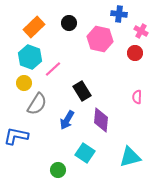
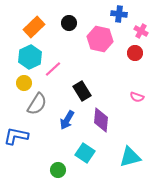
cyan hexagon: rotated 15 degrees clockwise
pink semicircle: rotated 72 degrees counterclockwise
